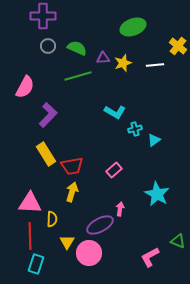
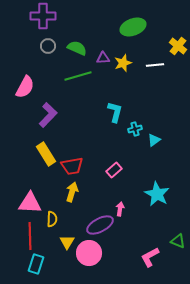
cyan L-shape: rotated 105 degrees counterclockwise
